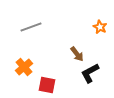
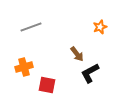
orange star: rotated 24 degrees clockwise
orange cross: rotated 24 degrees clockwise
